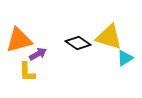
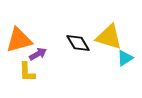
black diamond: rotated 25 degrees clockwise
